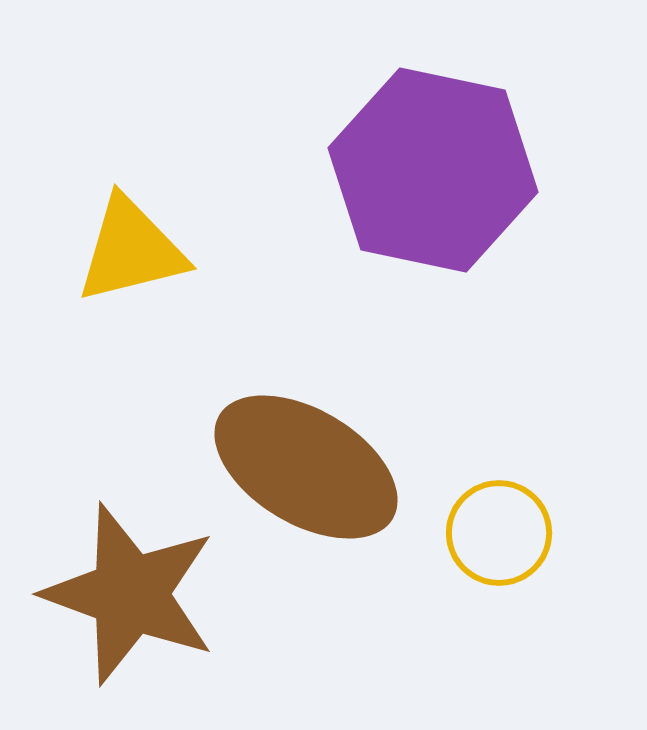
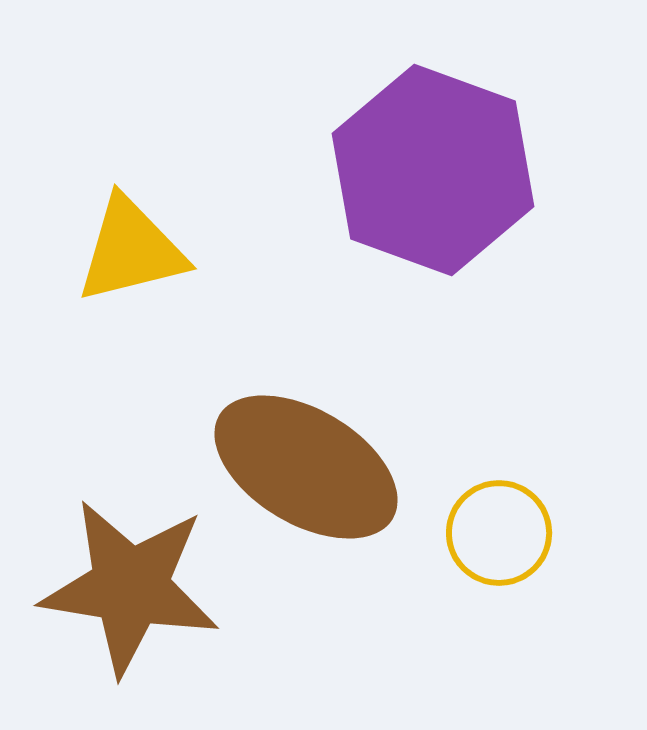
purple hexagon: rotated 8 degrees clockwise
brown star: moved 7 px up; rotated 11 degrees counterclockwise
